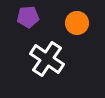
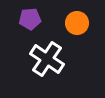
purple pentagon: moved 2 px right, 2 px down
